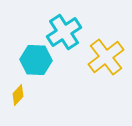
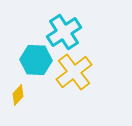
yellow cross: moved 32 px left, 15 px down
